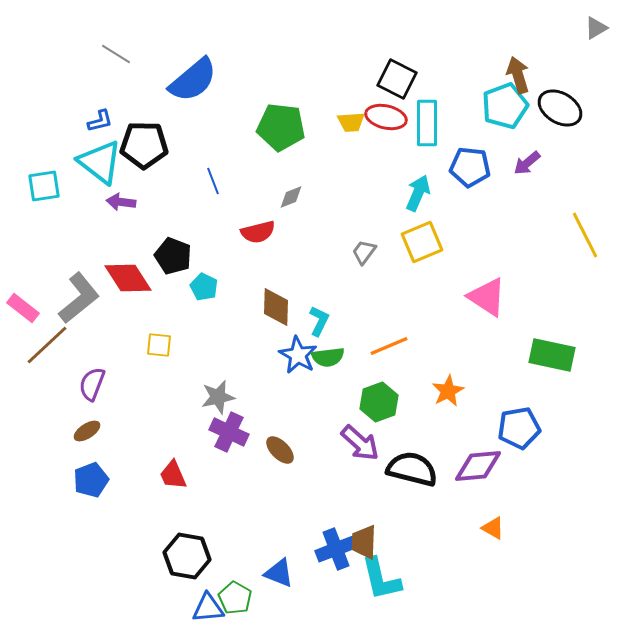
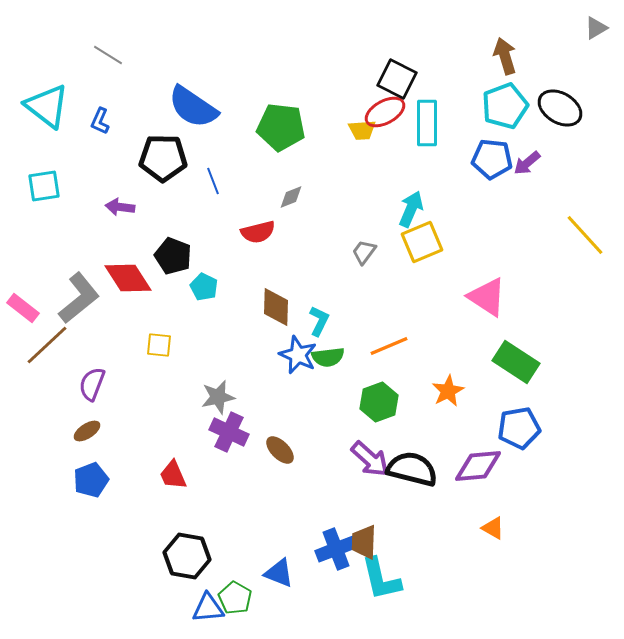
gray line at (116, 54): moved 8 px left, 1 px down
brown arrow at (518, 75): moved 13 px left, 19 px up
blue semicircle at (193, 80): moved 27 px down; rotated 74 degrees clockwise
red ellipse at (386, 117): moved 1 px left, 5 px up; rotated 42 degrees counterclockwise
blue L-shape at (100, 121): rotated 128 degrees clockwise
yellow trapezoid at (351, 122): moved 11 px right, 8 px down
black pentagon at (144, 145): moved 19 px right, 13 px down
cyan triangle at (100, 162): moved 53 px left, 56 px up
blue pentagon at (470, 167): moved 22 px right, 8 px up
cyan arrow at (418, 193): moved 7 px left, 16 px down
purple arrow at (121, 202): moved 1 px left, 5 px down
yellow line at (585, 235): rotated 15 degrees counterclockwise
blue star at (298, 355): rotated 6 degrees counterclockwise
green rectangle at (552, 355): moved 36 px left, 7 px down; rotated 21 degrees clockwise
purple arrow at (360, 443): moved 10 px right, 16 px down
